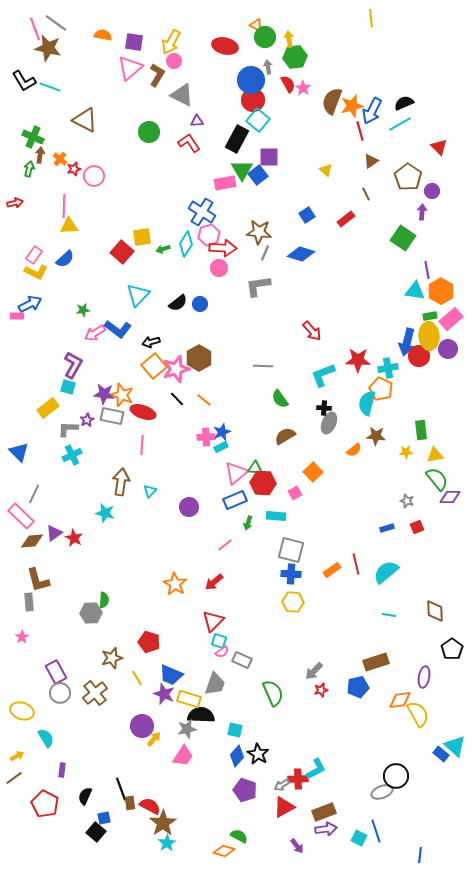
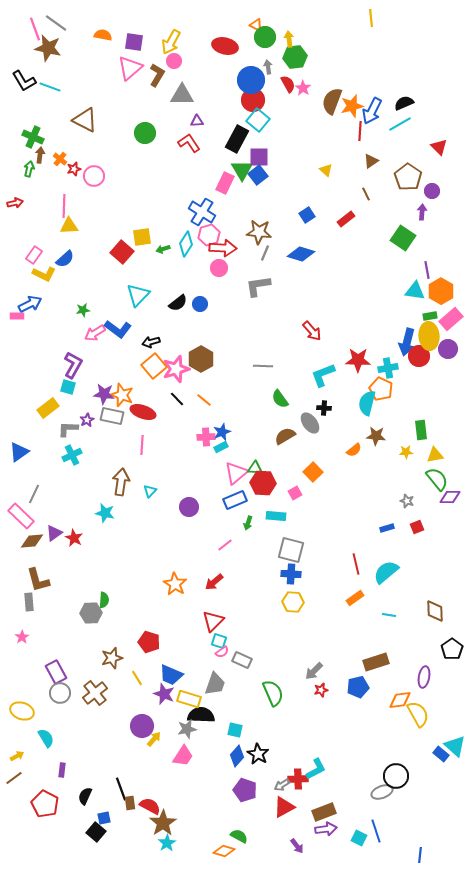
gray triangle at (182, 95): rotated 25 degrees counterclockwise
red line at (360, 131): rotated 18 degrees clockwise
green circle at (149, 132): moved 4 px left, 1 px down
purple square at (269, 157): moved 10 px left
pink rectangle at (225, 183): rotated 55 degrees counterclockwise
yellow L-shape at (36, 272): moved 8 px right, 2 px down
brown hexagon at (199, 358): moved 2 px right, 1 px down
gray ellipse at (329, 423): moved 19 px left; rotated 60 degrees counterclockwise
blue triangle at (19, 452): rotated 40 degrees clockwise
orange rectangle at (332, 570): moved 23 px right, 28 px down
